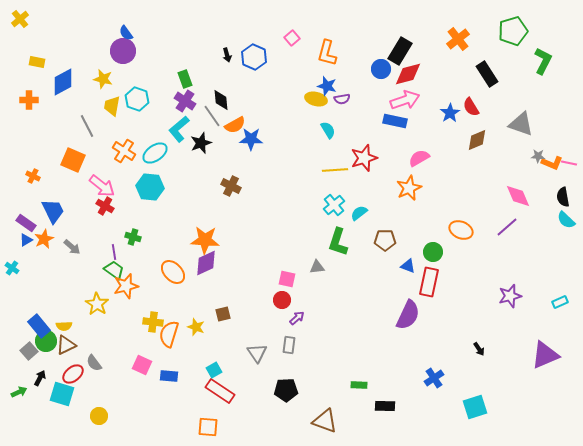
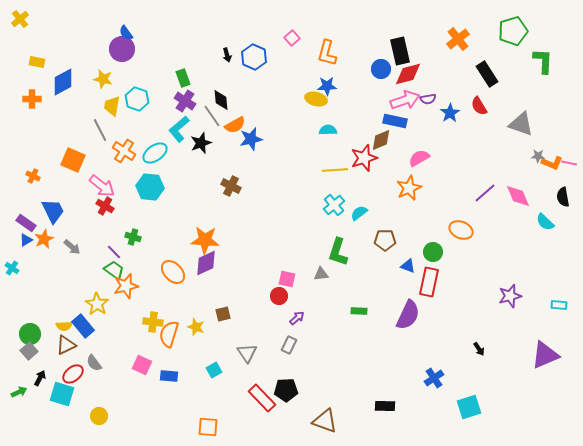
purple circle at (123, 51): moved 1 px left, 2 px up
black rectangle at (400, 51): rotated 44 degrees counterclockwise
green L-shape at (543, 61): rotated 24 degrees counterclockwise
green rectangle at (185, 79): moved 2 px left, 1 px up
blue star at (327, 86): rotated 18 degrees counterclockwise
purple semicircle at (342, 99): moved 86 px right
orange cross at (29, 100): moved 3 px right, 1 px up
red semicircle at (471, 107): moved 8 px right, 1 px up
gray line at (87, 126): moved 13 px right, 4 px down
cyan semicircle at (328, 130): rotated 60 degrees counterclockwise
blue star at (251, 139): rotated 15 degrees counterclockwise
brown diamond at (477, 140): moved 96 px left
cyan semicircle at (566, 220): moved 21 px left, 2 px down
purple line at (507, 227): moved 22 px left, 34 px up
green L-shape at (338, 242): moved 10 px down
purple line at (114, 252): rotated 35 degrees counterclockwise
gray triangle at (317, 267): moved 4 px right, 7 px down
red circle at (282, 300): moved 3 px left, 4 px up
cyan rectangle at (560, 302): moved 1 px left, 3 px down; rotated 28 degrees clockwise
blue rectangle at (39, 326): moved 44 px right
green circle at (46, 341): moved 16 px left, 7 px up
gray rectangle at (289, 345): rotated 18 degrees clockwise
gray triangle at (257, 353): moved 10 px left
green rectangle at (359, 385): moved 74 px up
red rectangle at (220, 391): moved 42 px right, 7 px down; rotated 12 degrees clockwise
cyan square at (475, 407): moved 6 px left
